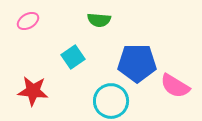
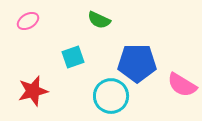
green semicircle: rotated 20 degrees clockwise
cyan square: rotated 15 degrees clockwise
pink semicircle: moved 7 px right, 1 px up
red star: rotated 20 degrees counterclockwise
cyan circle: moved 5 px up
